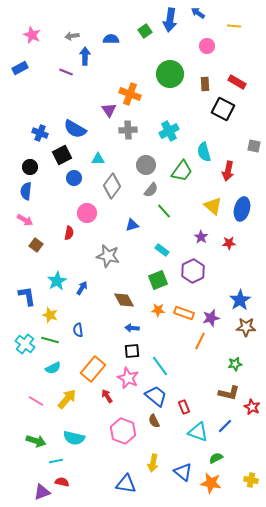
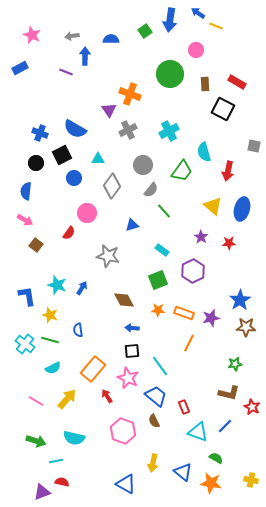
yellow line at (234, 26): moved 18 px left; rotated 16 degrees clockwise
pink circle at (207, 46): moved 11 px left, 4 px down
gray cross at (128, 130): rotated 24 degrees counterclockwise
gray circle at (146, 165): moved 3 px left
black circle at (30, 167): moved 6 px right, 4 px up
red semicircle at (69, 233): rotated 24 degrees clockwise
cyan star at (57, 281): moved 4 px down; rotated 24 degrees counterclockwise
orange line at (200, 341): moved 11 px left, 2 px down
green semicircle at (216, 458): rotated 56 degrees clockwise
blue triangle at (126, 484): rotated 20 degrees clockwise
